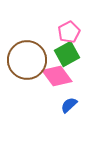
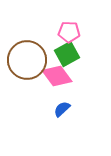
pink pentagon: rotated 30 degrees clockwise
blue semicircle: moved 7 px left, 4 px down
